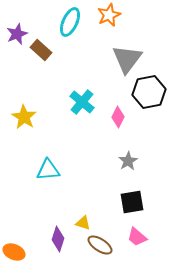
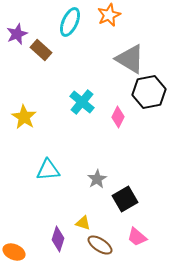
gray triangle: moved 3 px right; rotated 36 degrees counterclockwise
gray star: moved 31 px left, 18 px down
black square: moved 7 px left, 3 px up; rotated 20 degrees counterclockwise
